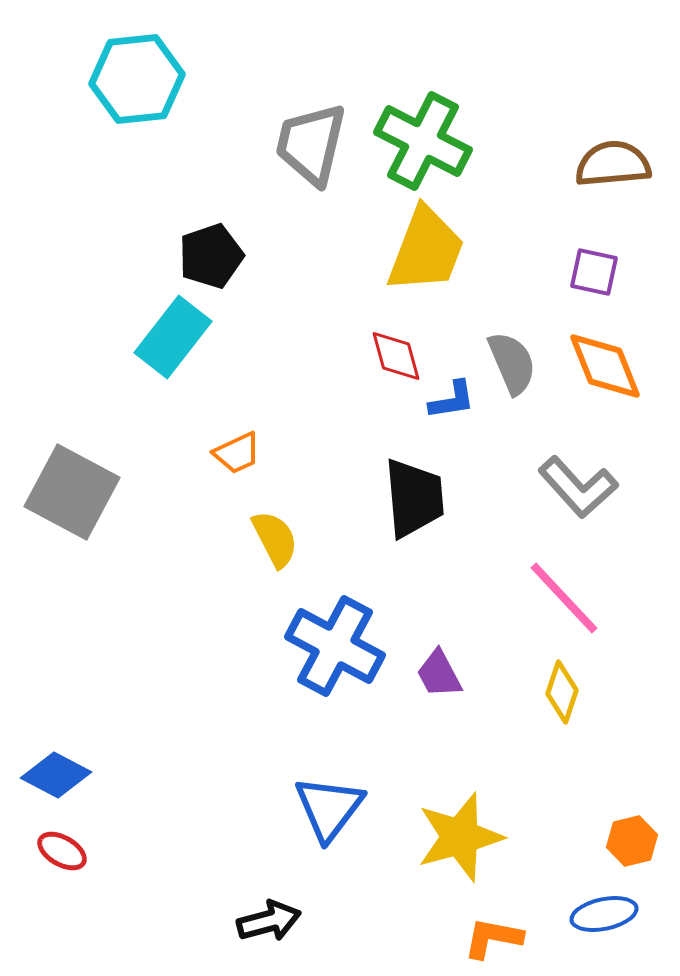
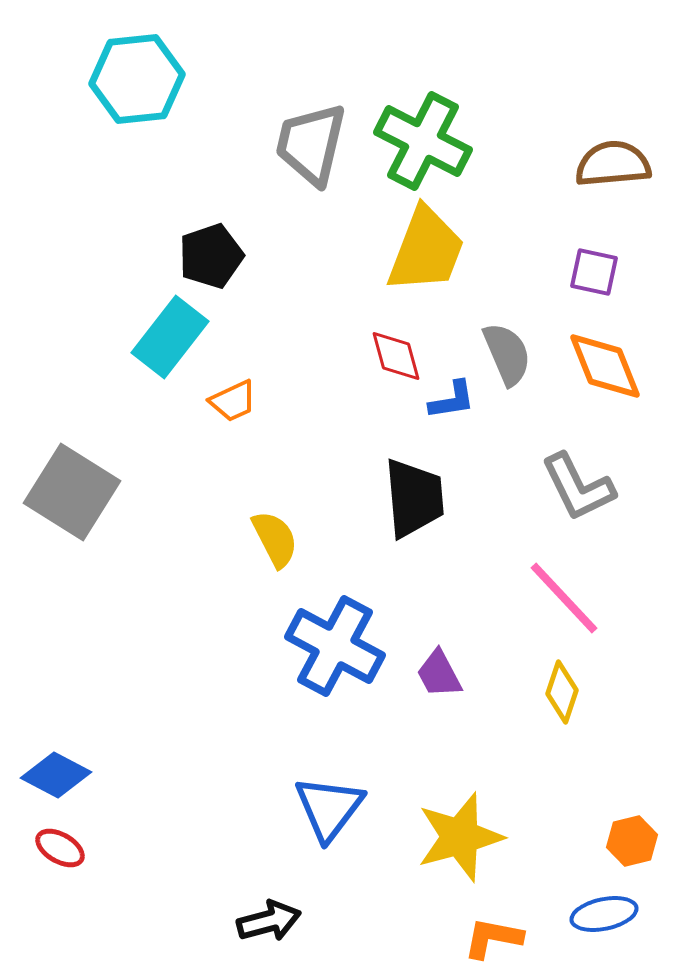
cyan rectangle: moved 3 px left
gray semicircle: moved 5 px left, 9 px up
orange trapezoid: moved 4 px left, 52 px up
gray L-shape: rotated 16 degrees clockwise
gray square: rotated 4 degrees clockwise
red ellipse: moved 2 px left, 3 px up
